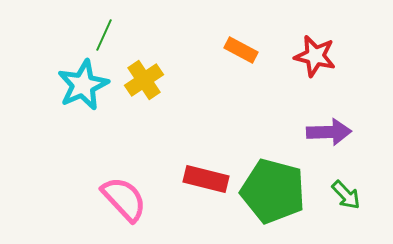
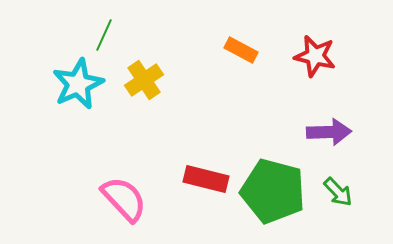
cyan star: moved 5 px left, 1 px up
green arrow: moved 8 px left, 3 px up
